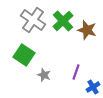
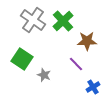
brown star: moved 11 px down; rotated 18 degrees counterclockwise
green square: moved 2 px left, 4 px down
purple line: moved 8 px up; rotated 63 degrees counterclockwise
